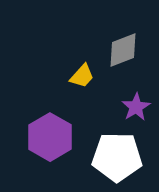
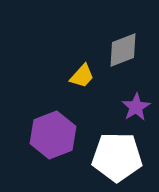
purple hexagon: moved 3 px right, 2 px up; rotated 9 degrees clockwise
